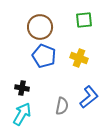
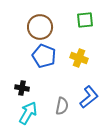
green square: moved 1 px right
cyan arrow: moved 6 px right, 1 px up
